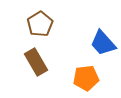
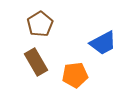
blue trapezoid: rotated 76 degrees counterclockwise
orange pentagon: moved 11 px left, 3 px up
